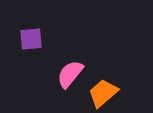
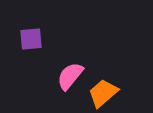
pink semicircle: moved 2 px down
